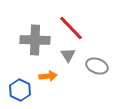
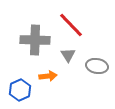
red line: moved 3 px up
gray ellipse: rotated 10 degrees counterclockwise
blue hexagon: rotated 10 degrees clockwise
